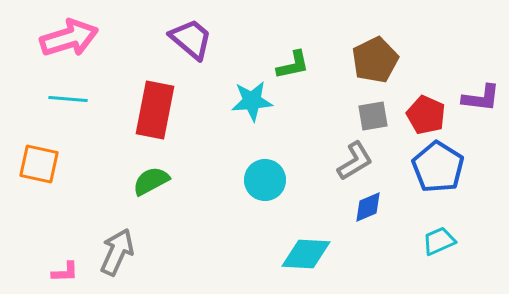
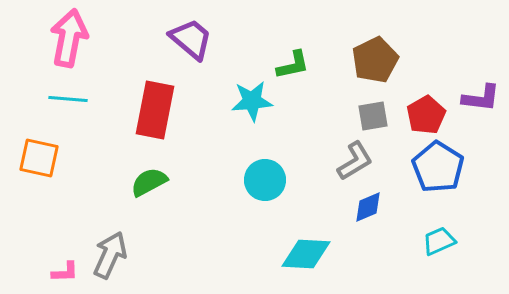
pink arrow: rotated 62 degrees counterclockwise
red pentagon: rotated 18 degrees clockwise
orange square: moved 6 px up
green semicircle: moved 2 px left, 1 px down
gray arrow: moved 7 px left, 3 px down
